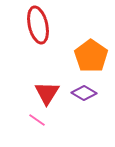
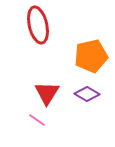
orange pentagon: rotated 24 degrees clockwise
purple diamond: moved 3 px right, 1 px down
